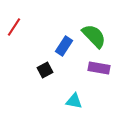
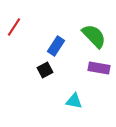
blue rectangle: moved 8 px left
